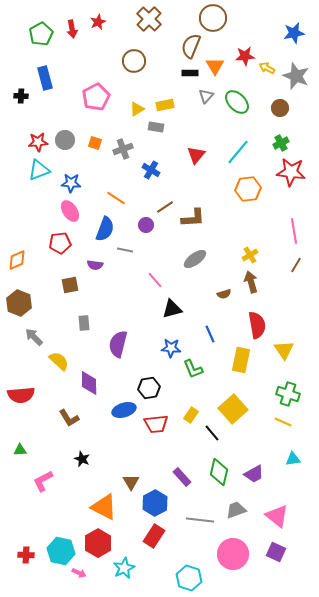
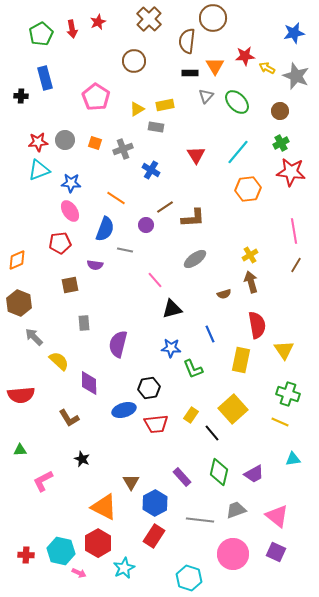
brown semicircle at (191, 46): moved 4 px left, 5 px up; rotated 15 degrees counterclockwise
pink pentagon at (96, 97): rotated 12 degrees counterclockwise
brown circle at (280, 108): moved 3 px down
red triangle at (196, 155): rotated 12 degrees counterclockwise
yellow line at (283, 422): moved 3 px left
